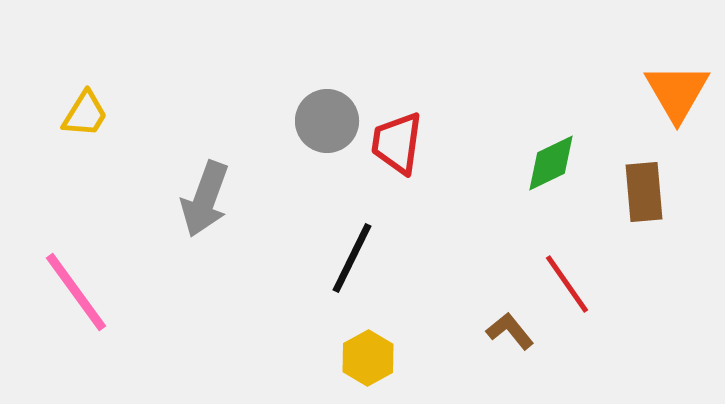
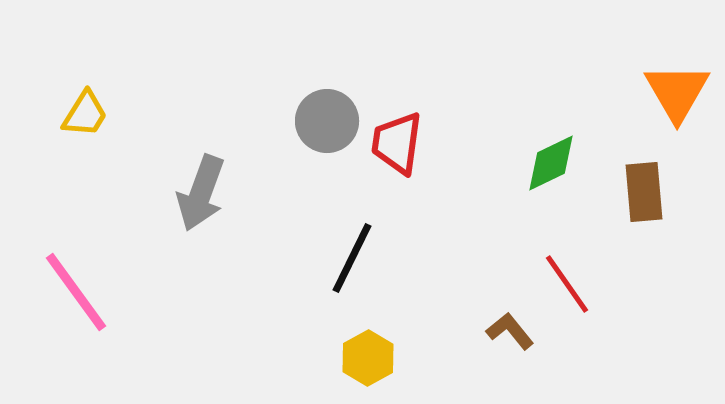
gray arrow: moved 4 px left, 6 px up
